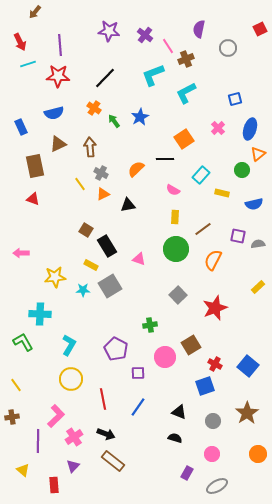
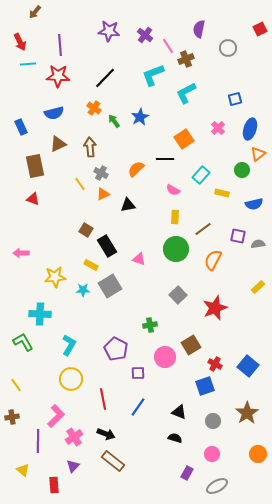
cyan line at (28, 64): rotated 14 degrees clockwise
